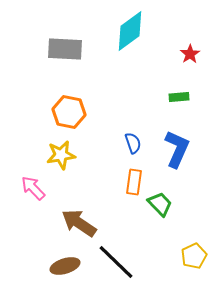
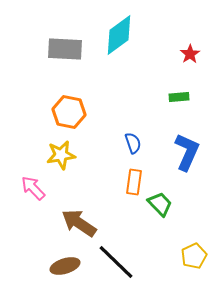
cyan diamond: moved 11 px left, 4 px down
blue L-shape: moved 10 px right, 3 px down
